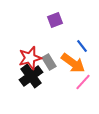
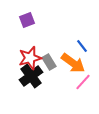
purple square: moved 28 px left
